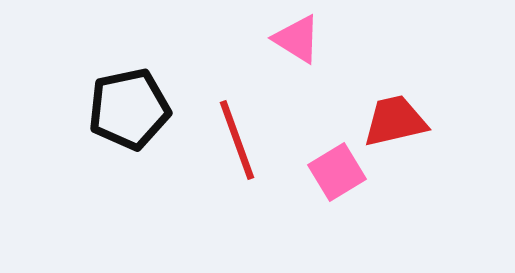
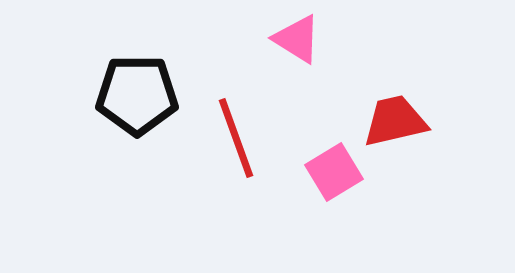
black pentagon: moved 8 px right, 14 px up; rotated 12 degrees clockwise
red line: moved 1 px left, 2 px up
pink square: moved 3 px left
